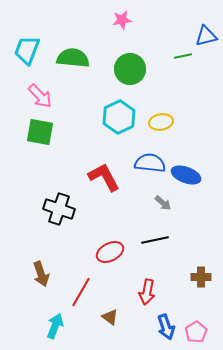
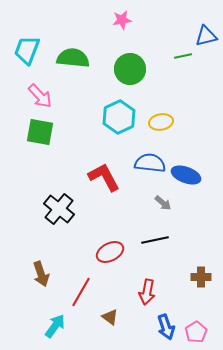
black cross: rotated 20 degrees clockwise
cyan arrow: rotated 15 degrees clockwise
